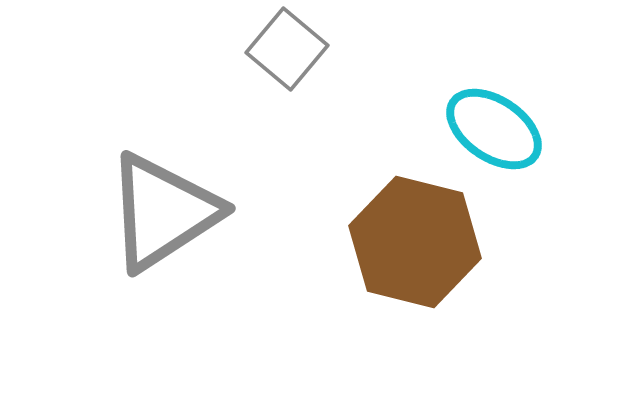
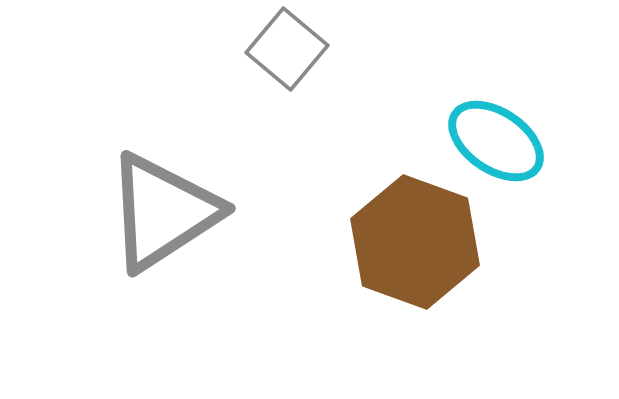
cyan ellipse: moved 2 px right, 12 px down
brown hexagon: rotated 6 degrees clockwise
